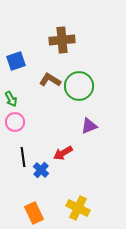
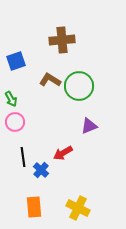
orange rectangle: moved 6 px up; rotated 20 degrees clockwise
